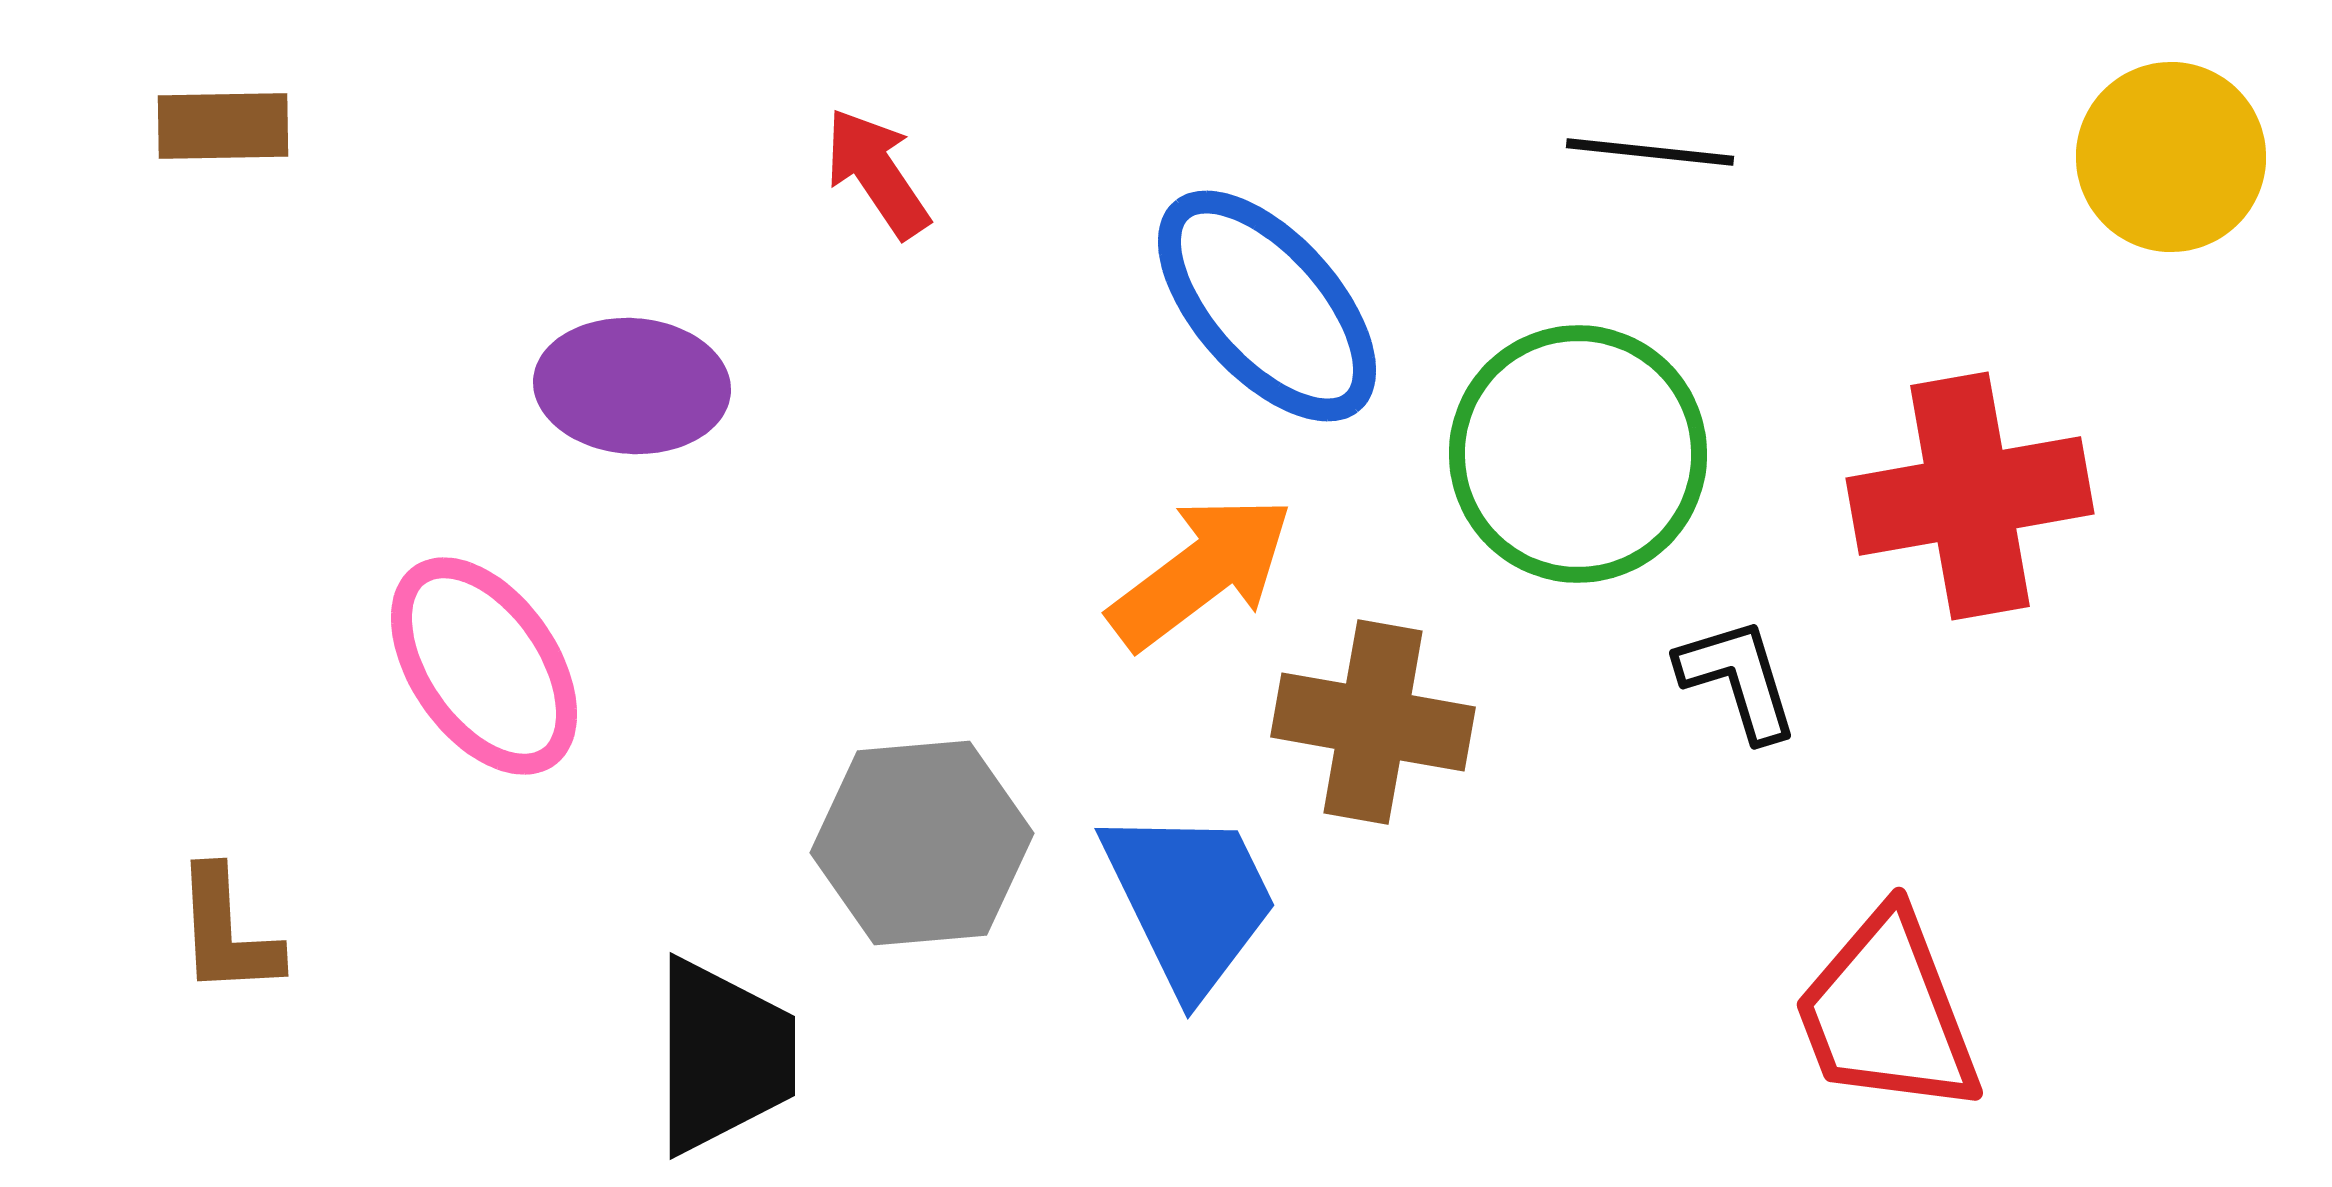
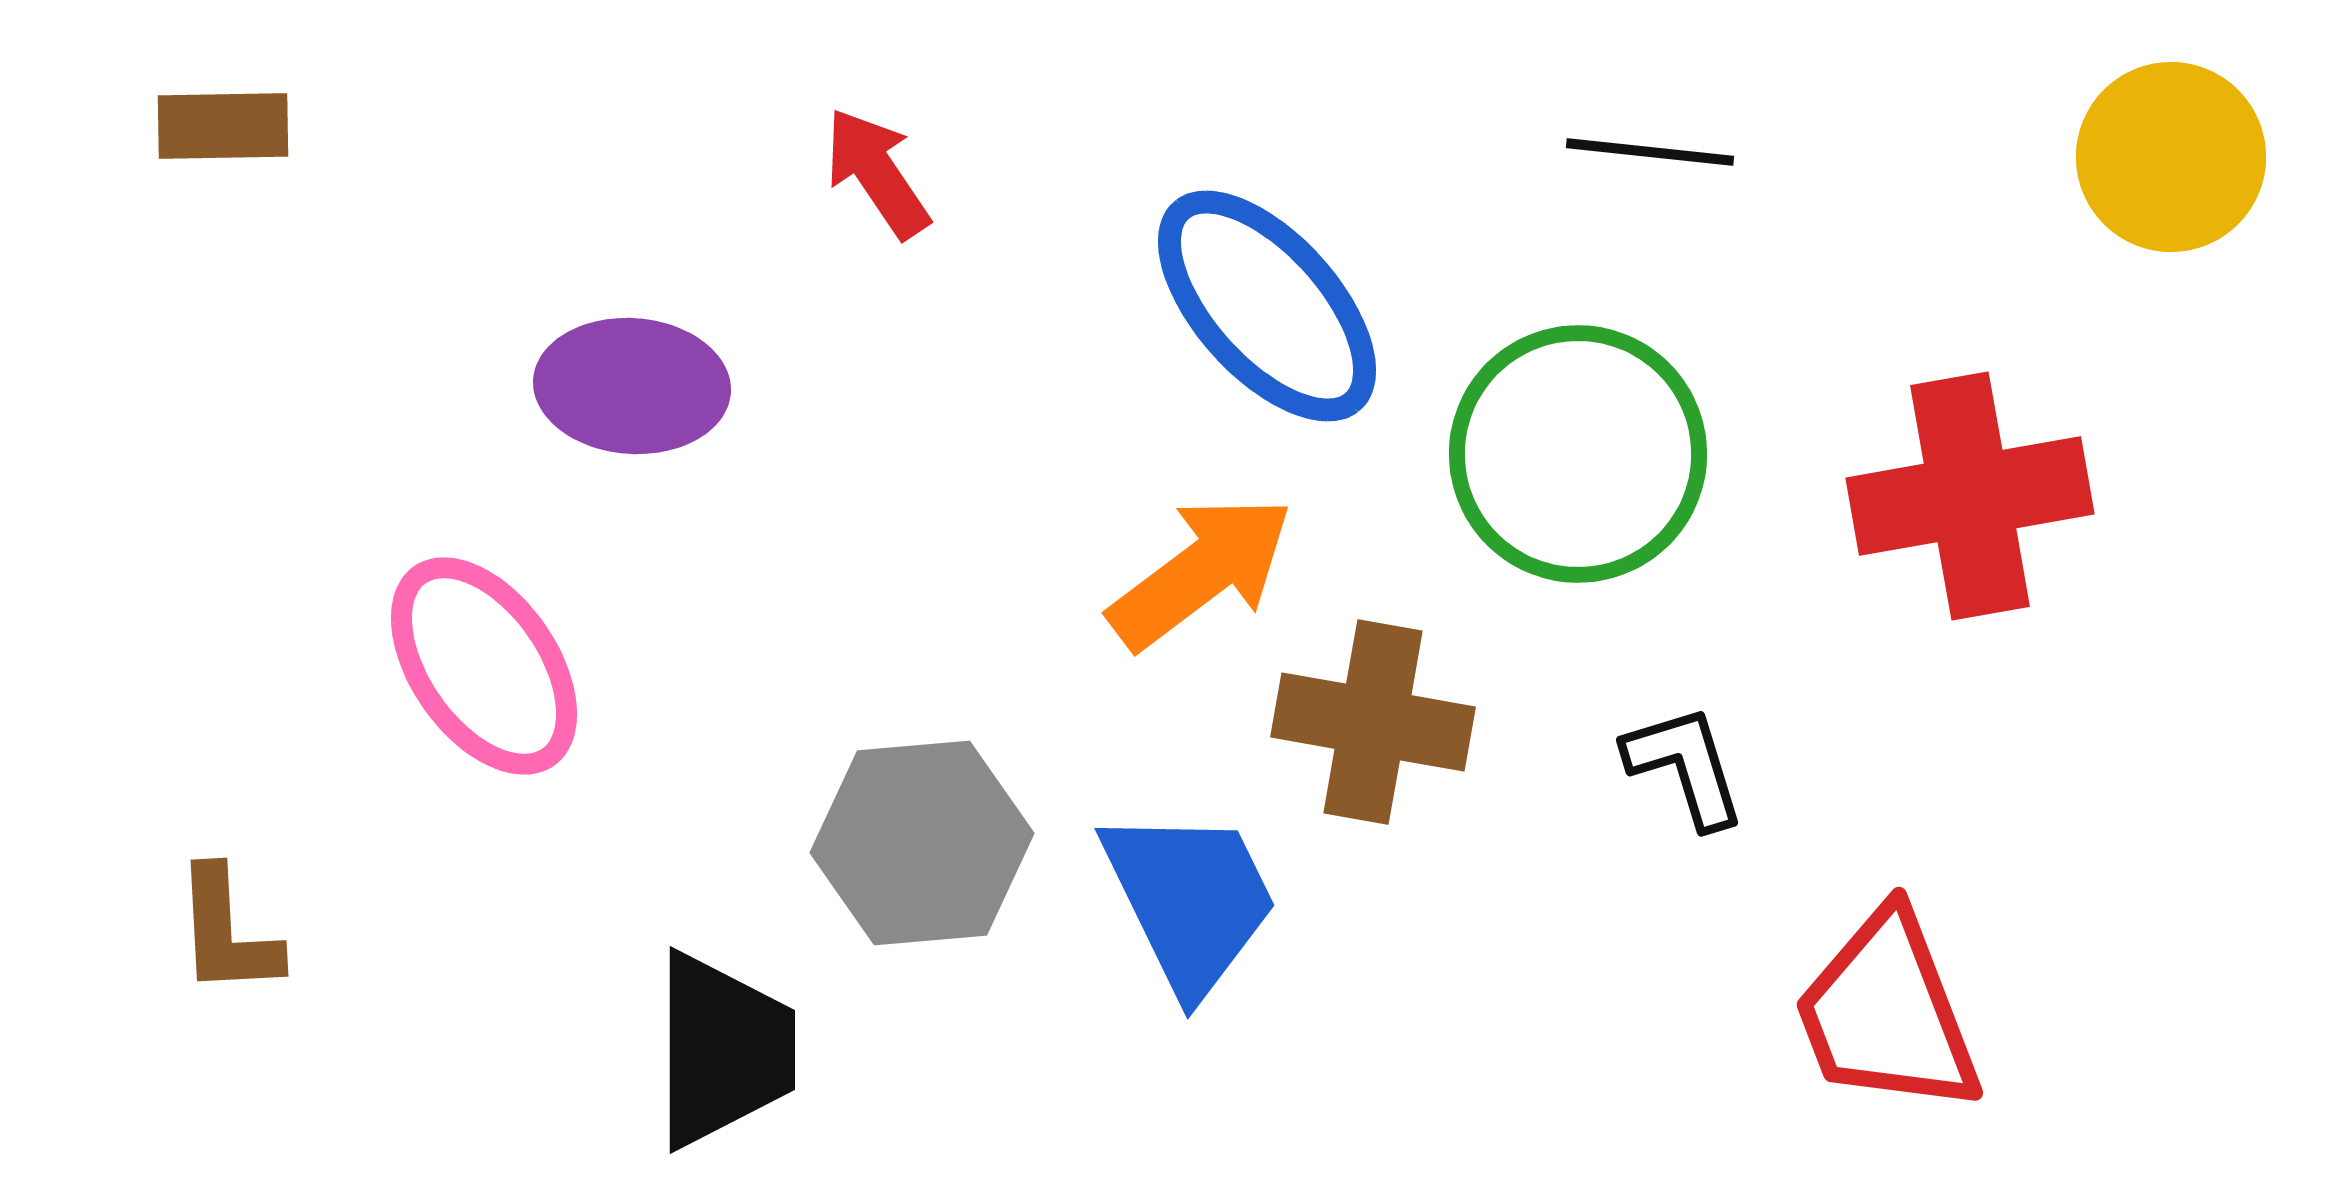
black L-shape: moved 53 px left, 87 px down
black trapezoid: moved 6 px up
